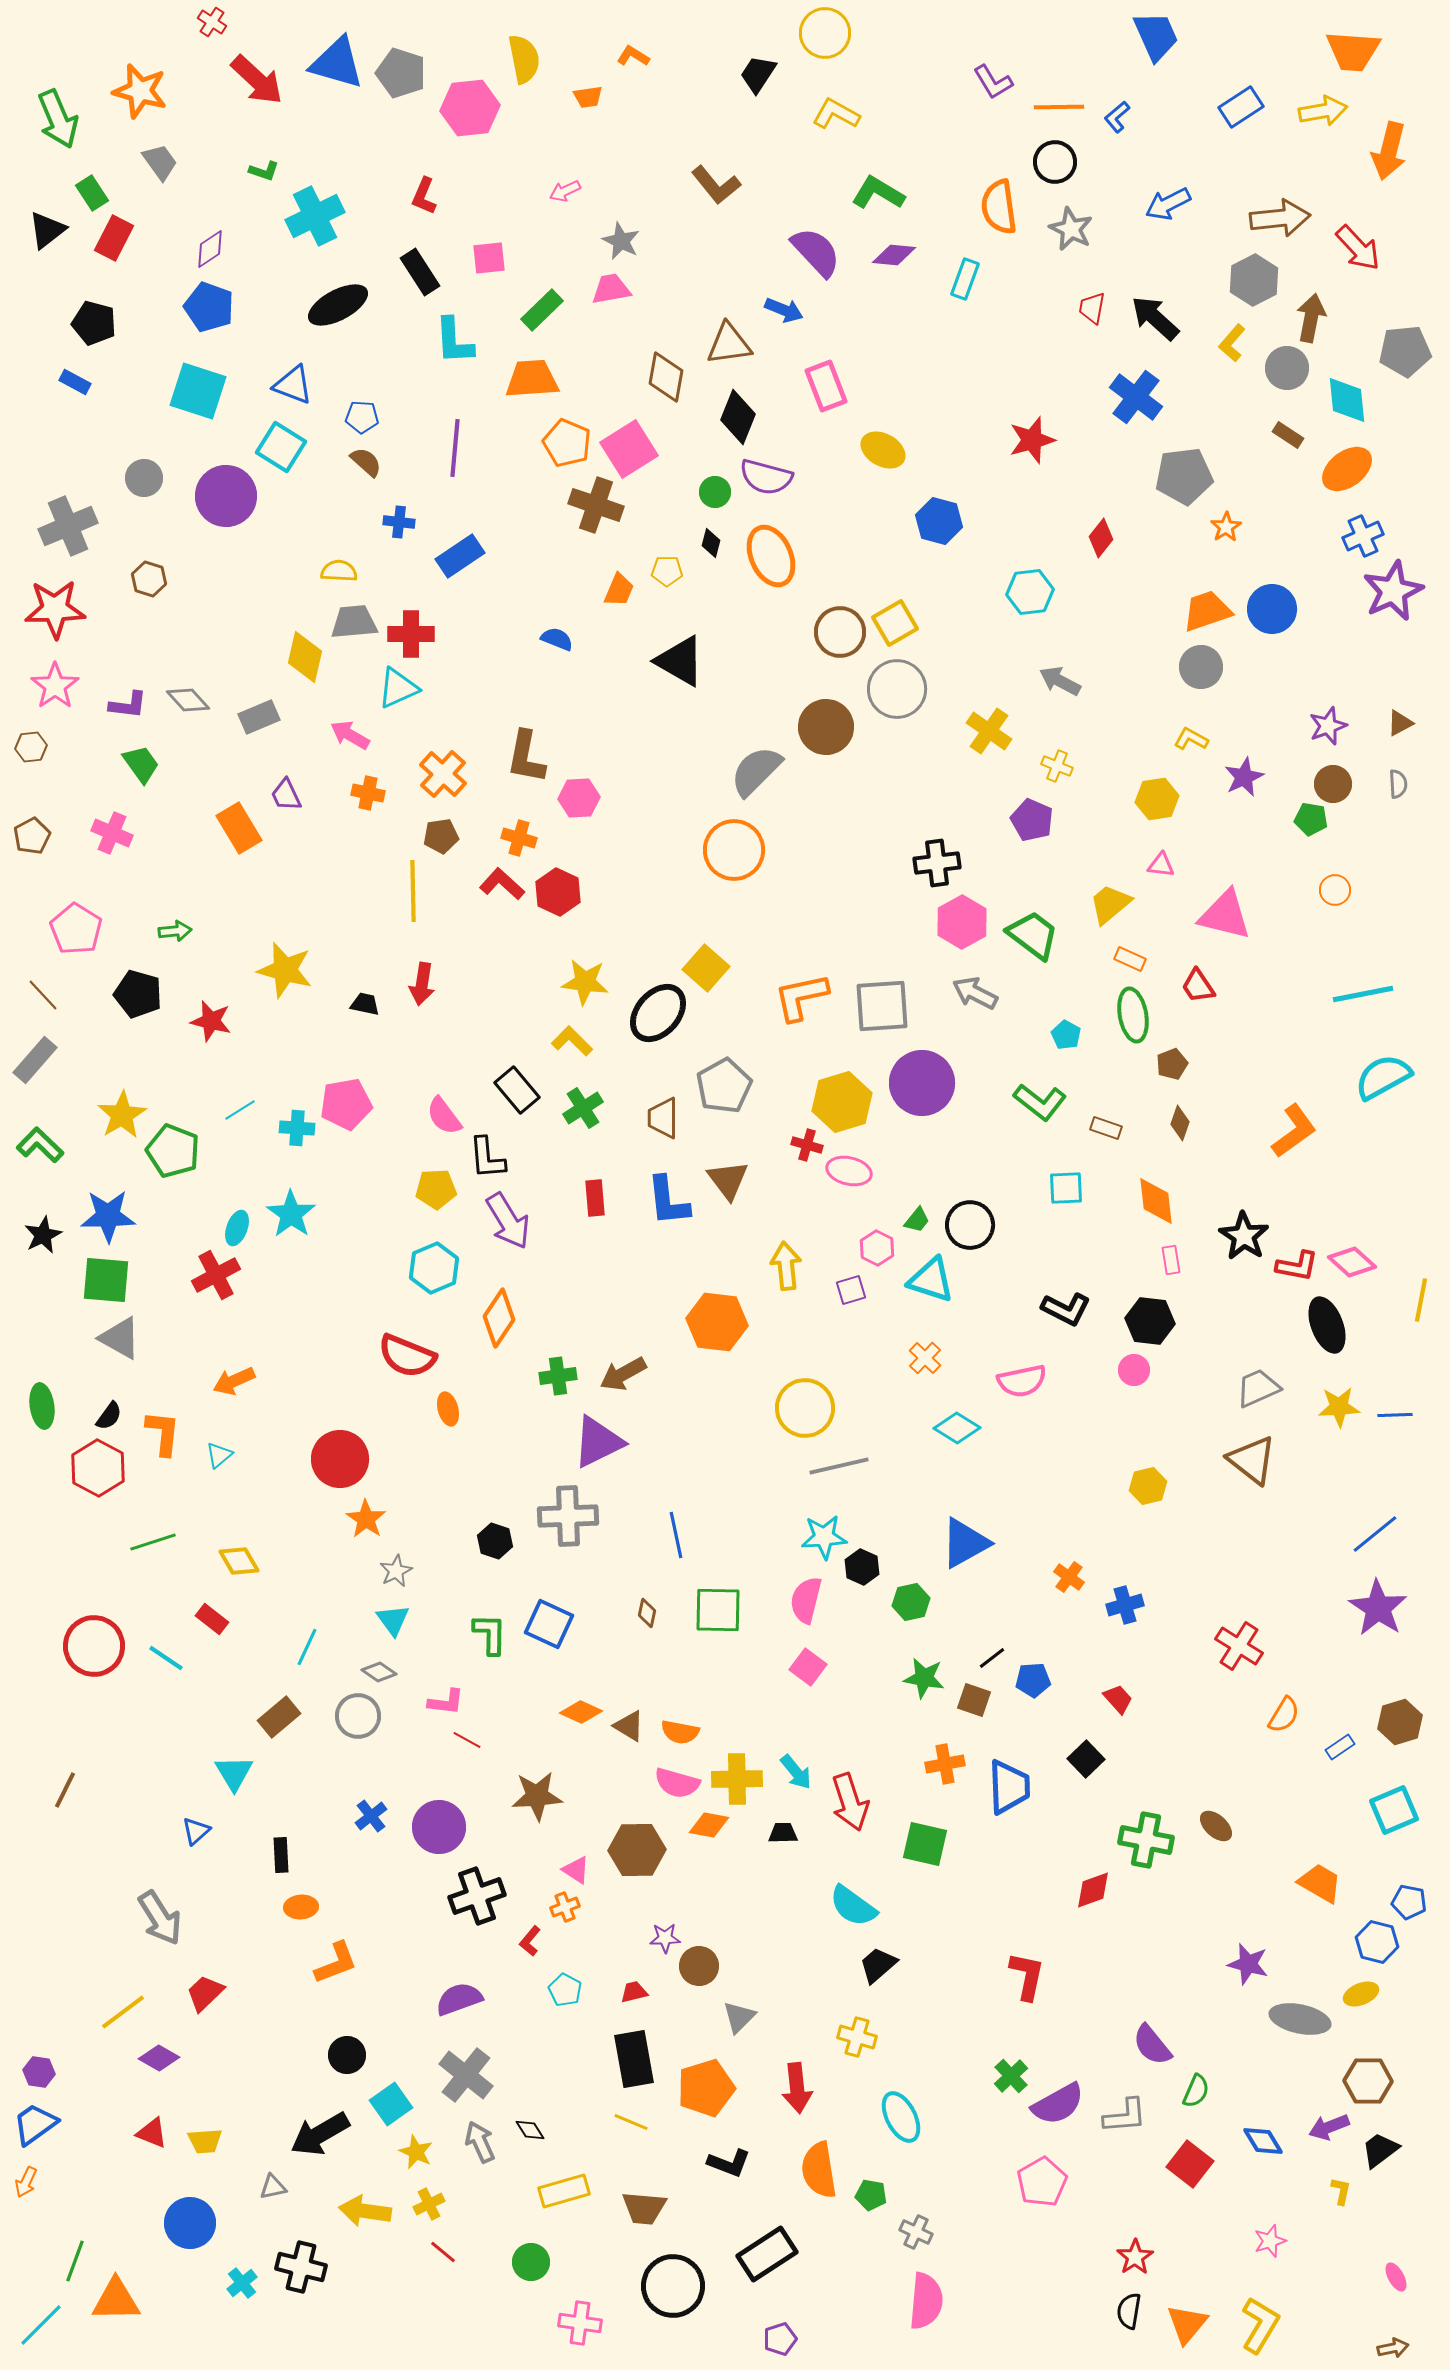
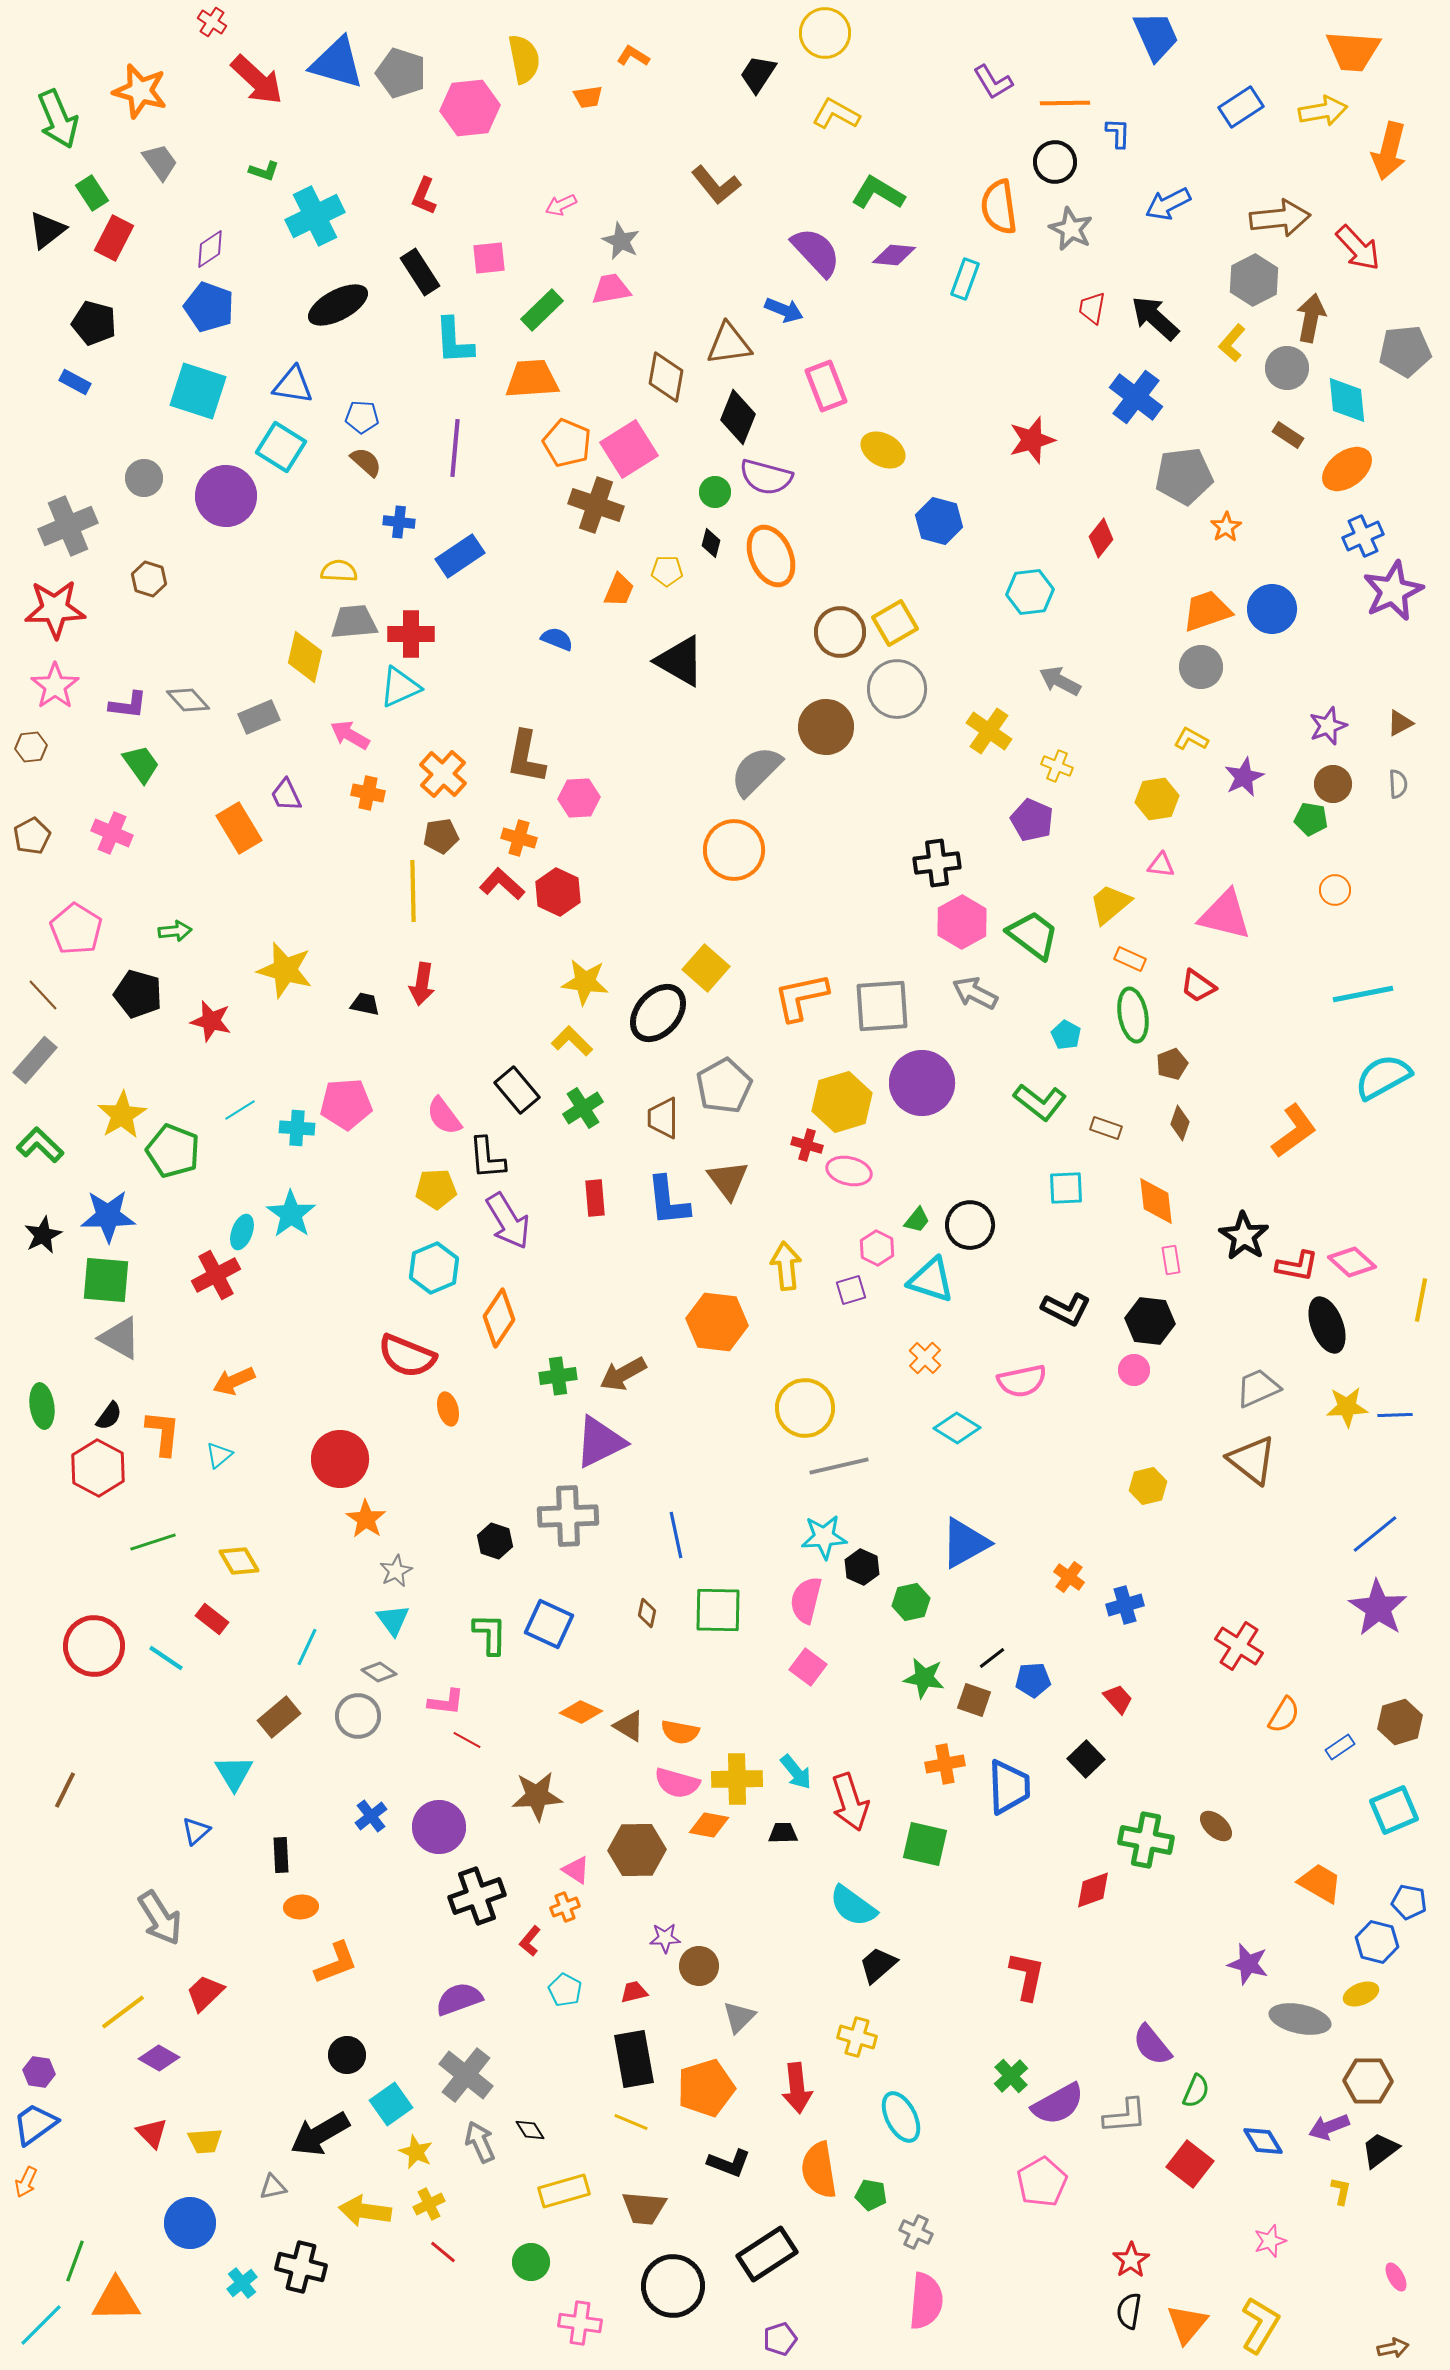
orange line at (1059, 107): moved 6 px right, 4 px up
blue L-shape at (1117, 117): moved 1 px right, 16 px down; rotated 132 degrees clockwise
pink arrow at (565, 191): moved 4 px left, 14 px down
blue triangle at (293, 385): rotated 12 degrees counterclockwise
cyan triangle at (398, 688): moved 2 px right, 1 px up
red trapezoid at (1198, 986): rotated 21 degrees counterclockwise
pink pentagon at (346, 1104): rotated 6 degrees clockwise
cyan ellipse at (237, 1228): moved 5 px right, 4 px down
yellow star at (1339, 1407): moved 8 px right
purple triangle at (598, 1442): moved 2 px right
red triangle at (152, 2133): rotated 24 degrees clockwise
red star at (1135, 2257): moved 4 px left, 3 px down
